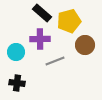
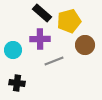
cyan circle: moved 3 px left, 2 px up
gray line: moved 1 px left
